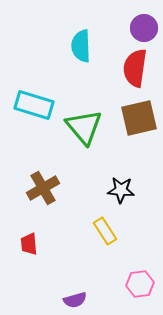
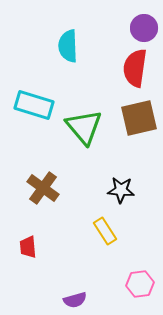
cyan semicircle: moved 13 px left
brown cross: rotated 24 degrees counterclockwise
red trapezoid: moved 1 px left, 3 px down
